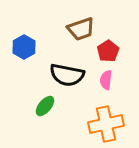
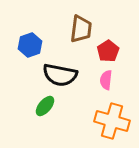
brown trapezoid: rotated 64 degrees counterclockwise
blue hexagon: moved 6 px right, 2 px up; rotated 10 degrees clockwise
black semicircle: moved 7 px left
orange cross: moved 6 px right, 3 px up; rotated 28 degrees clockwise
